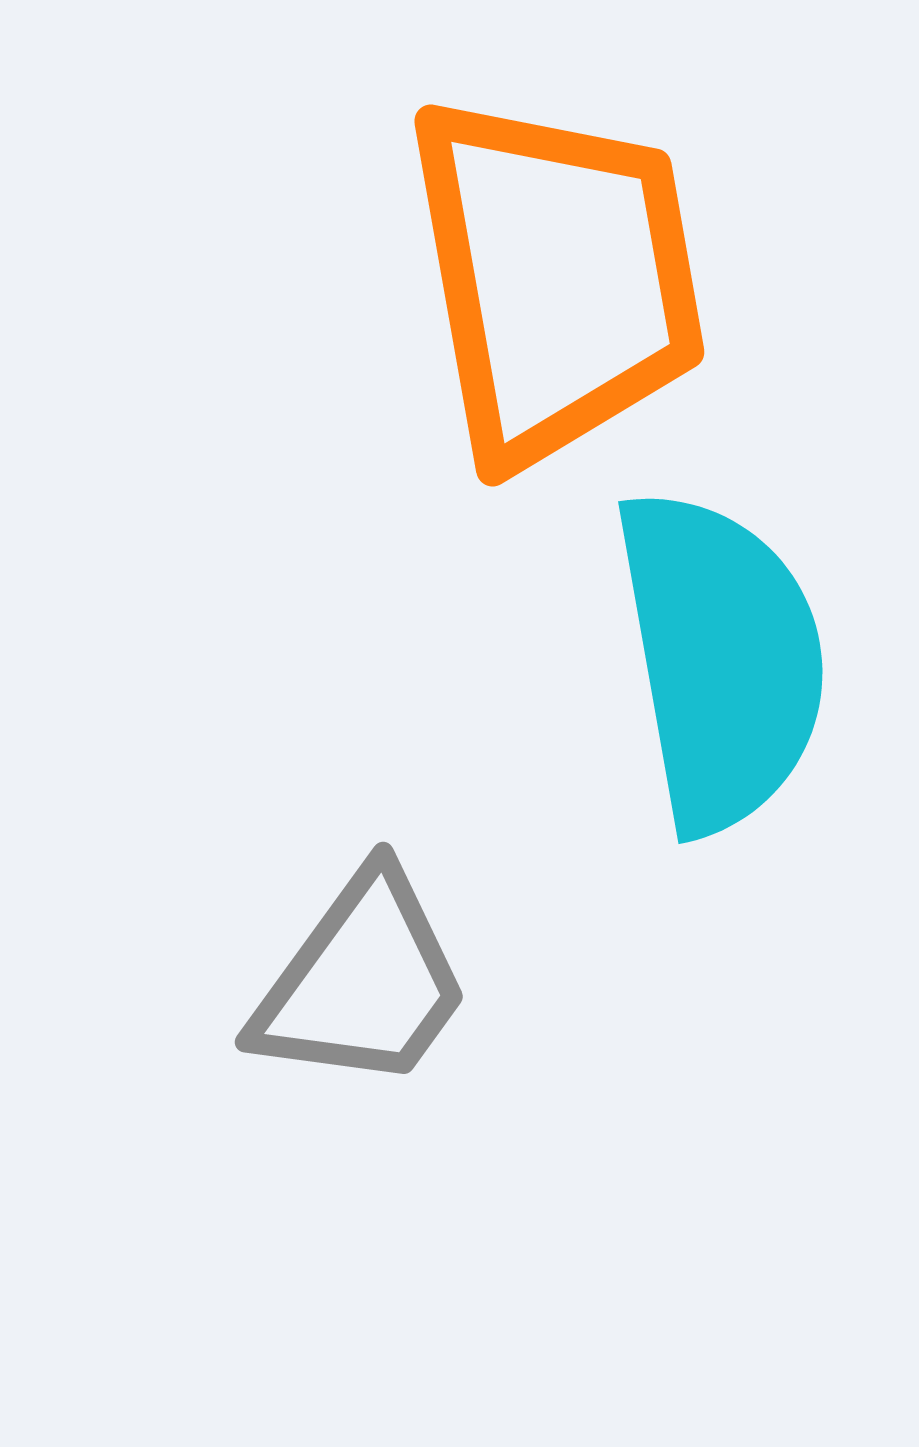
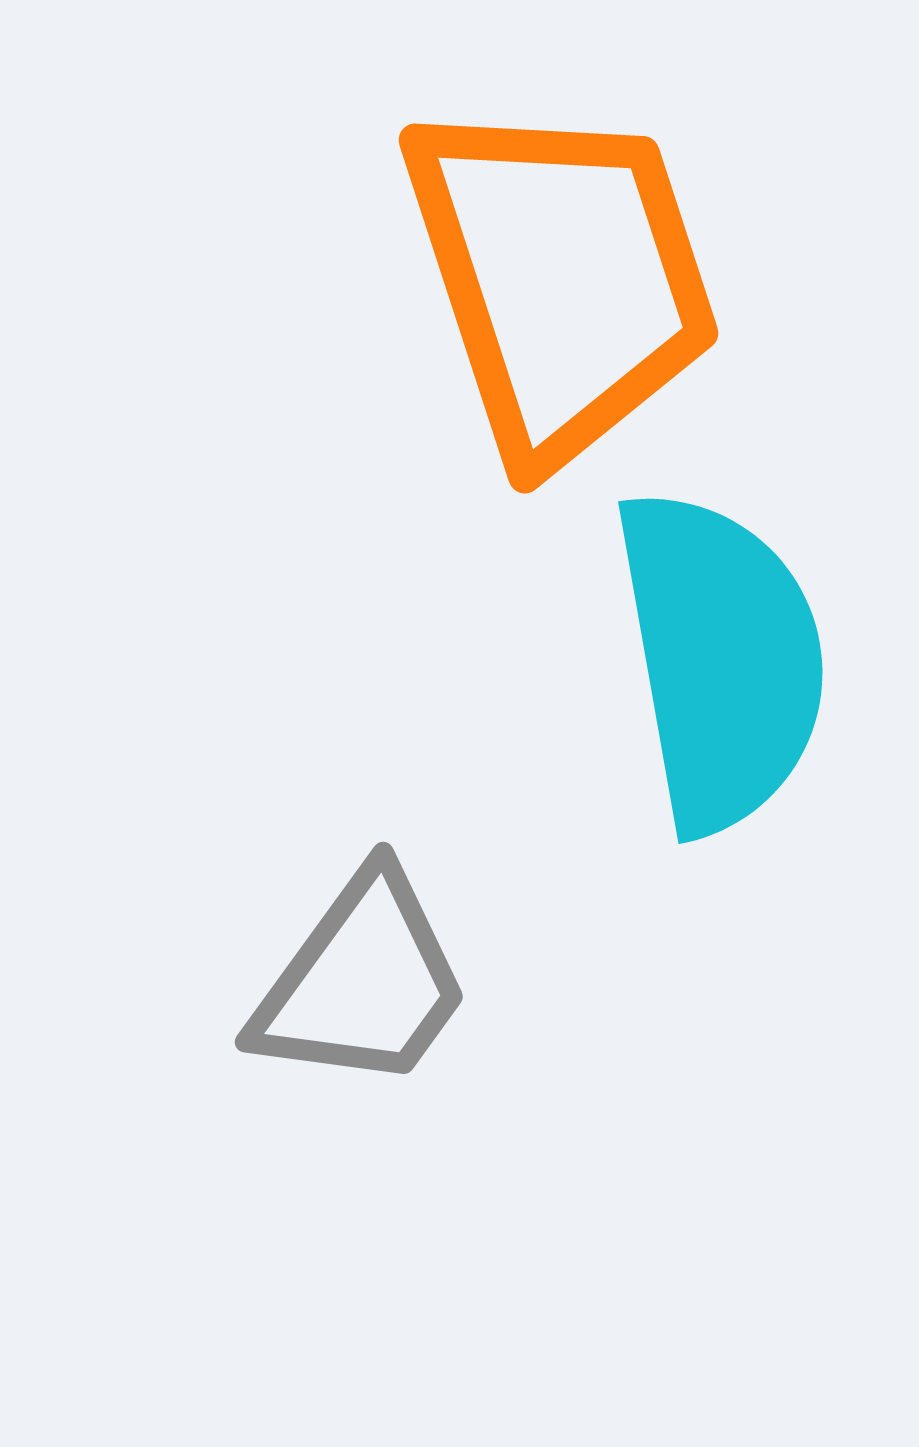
orange trapezoid: moved 5 px right; rotated 8 degrees counterclockwise
